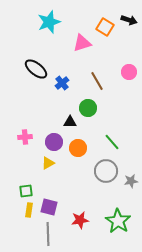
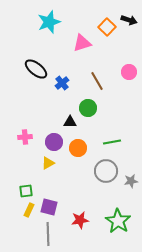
orange square: moved 2 px right; rotated 12 degrees clockwise
green line: rotated 60 degrees counterclockwise
yellow rectangle: rotated 16 degrees clockwise
